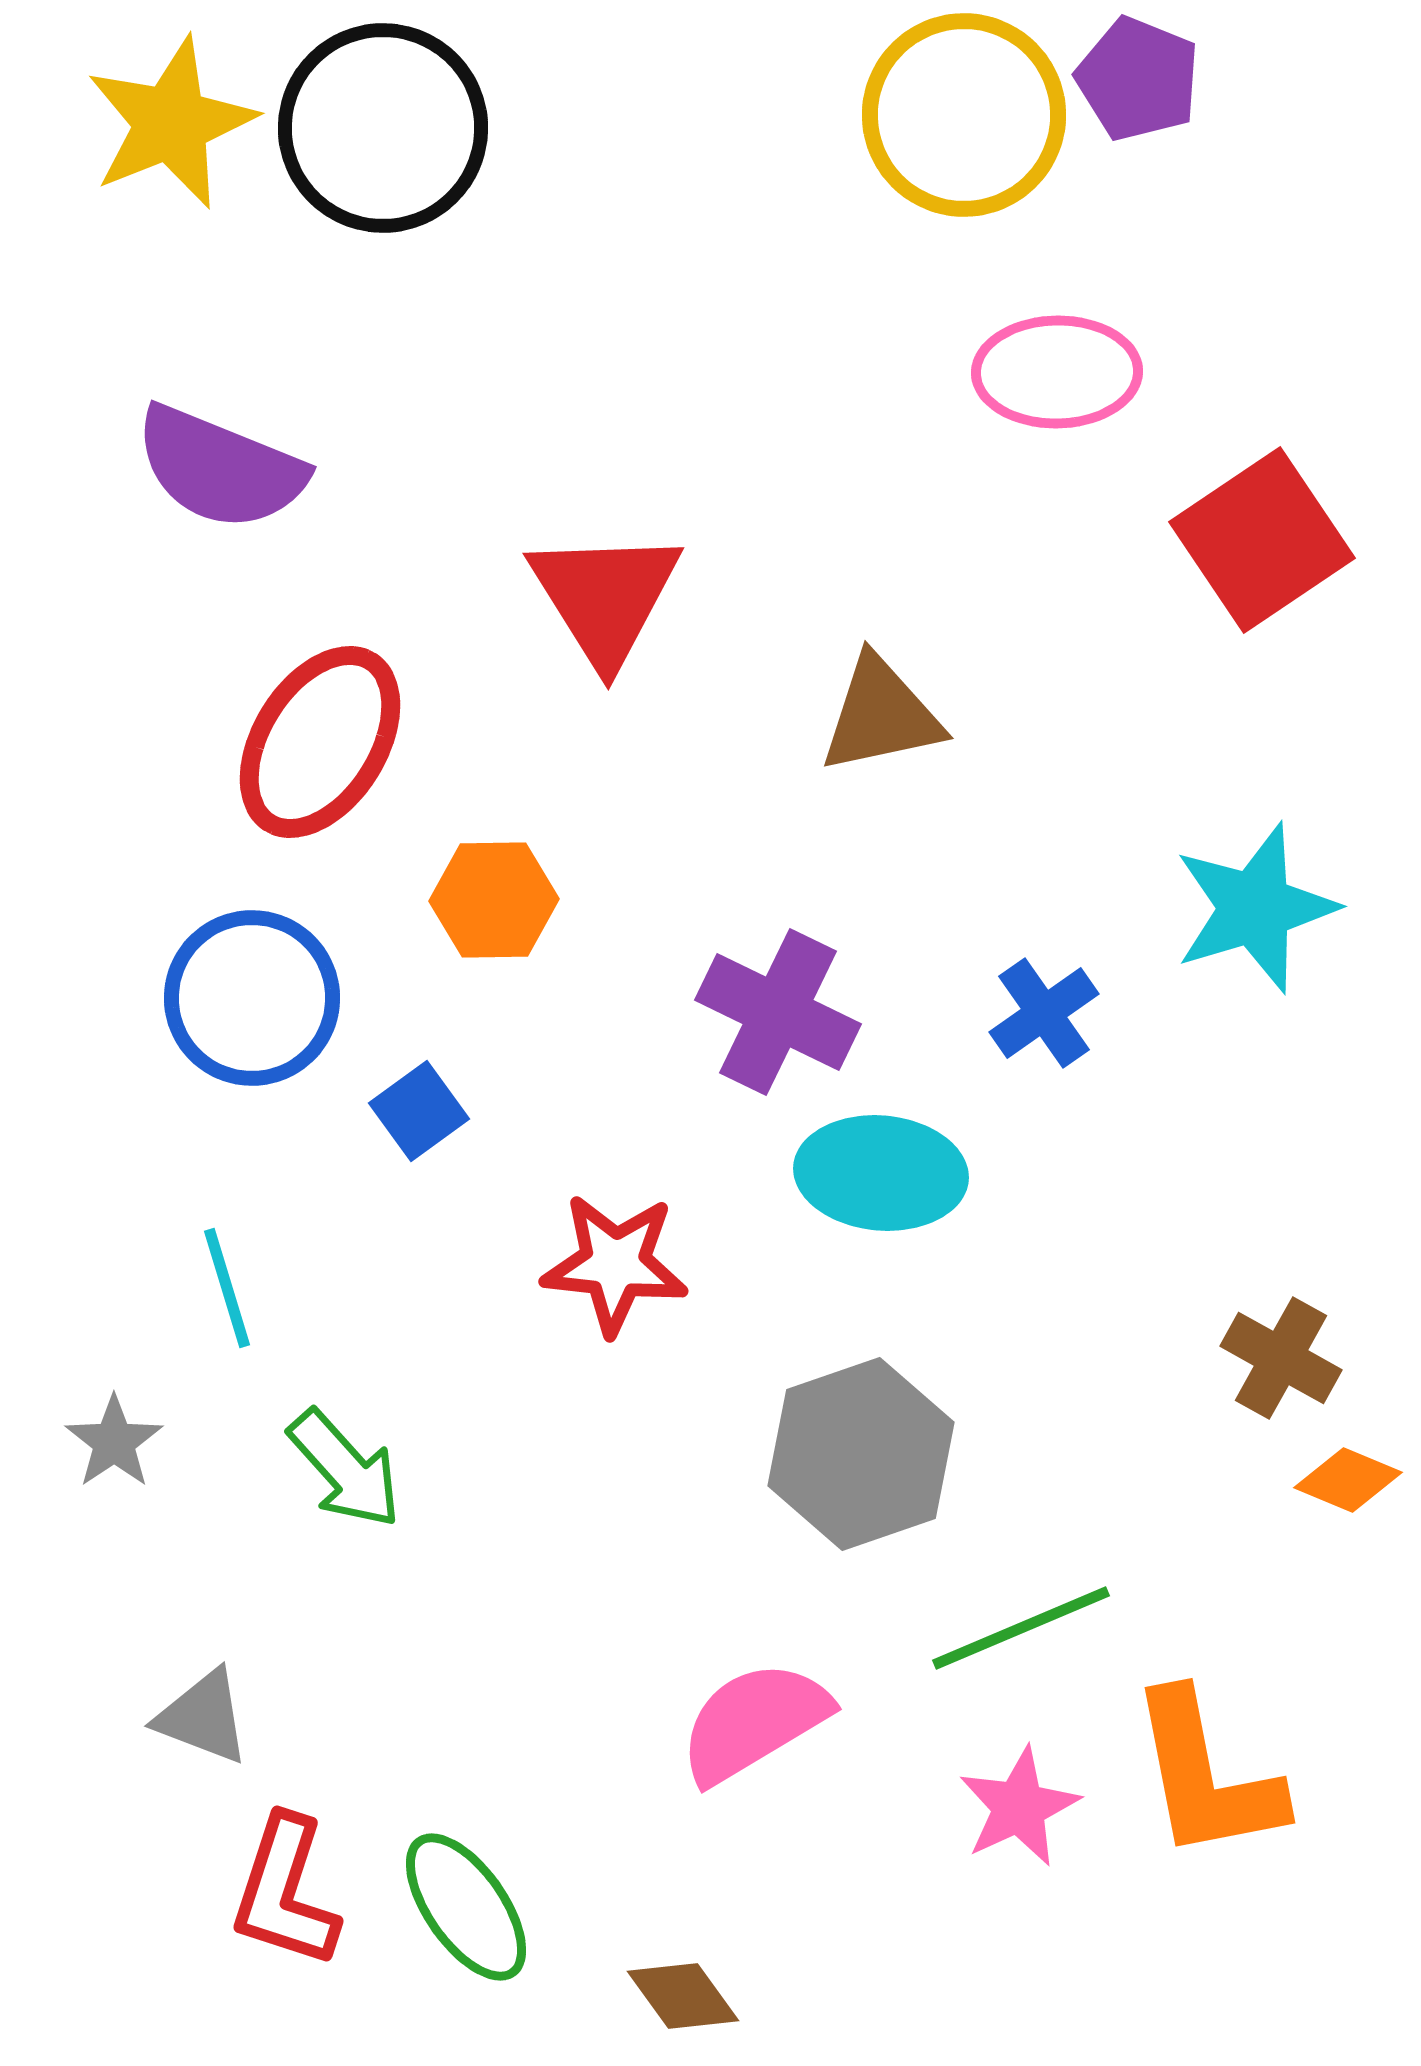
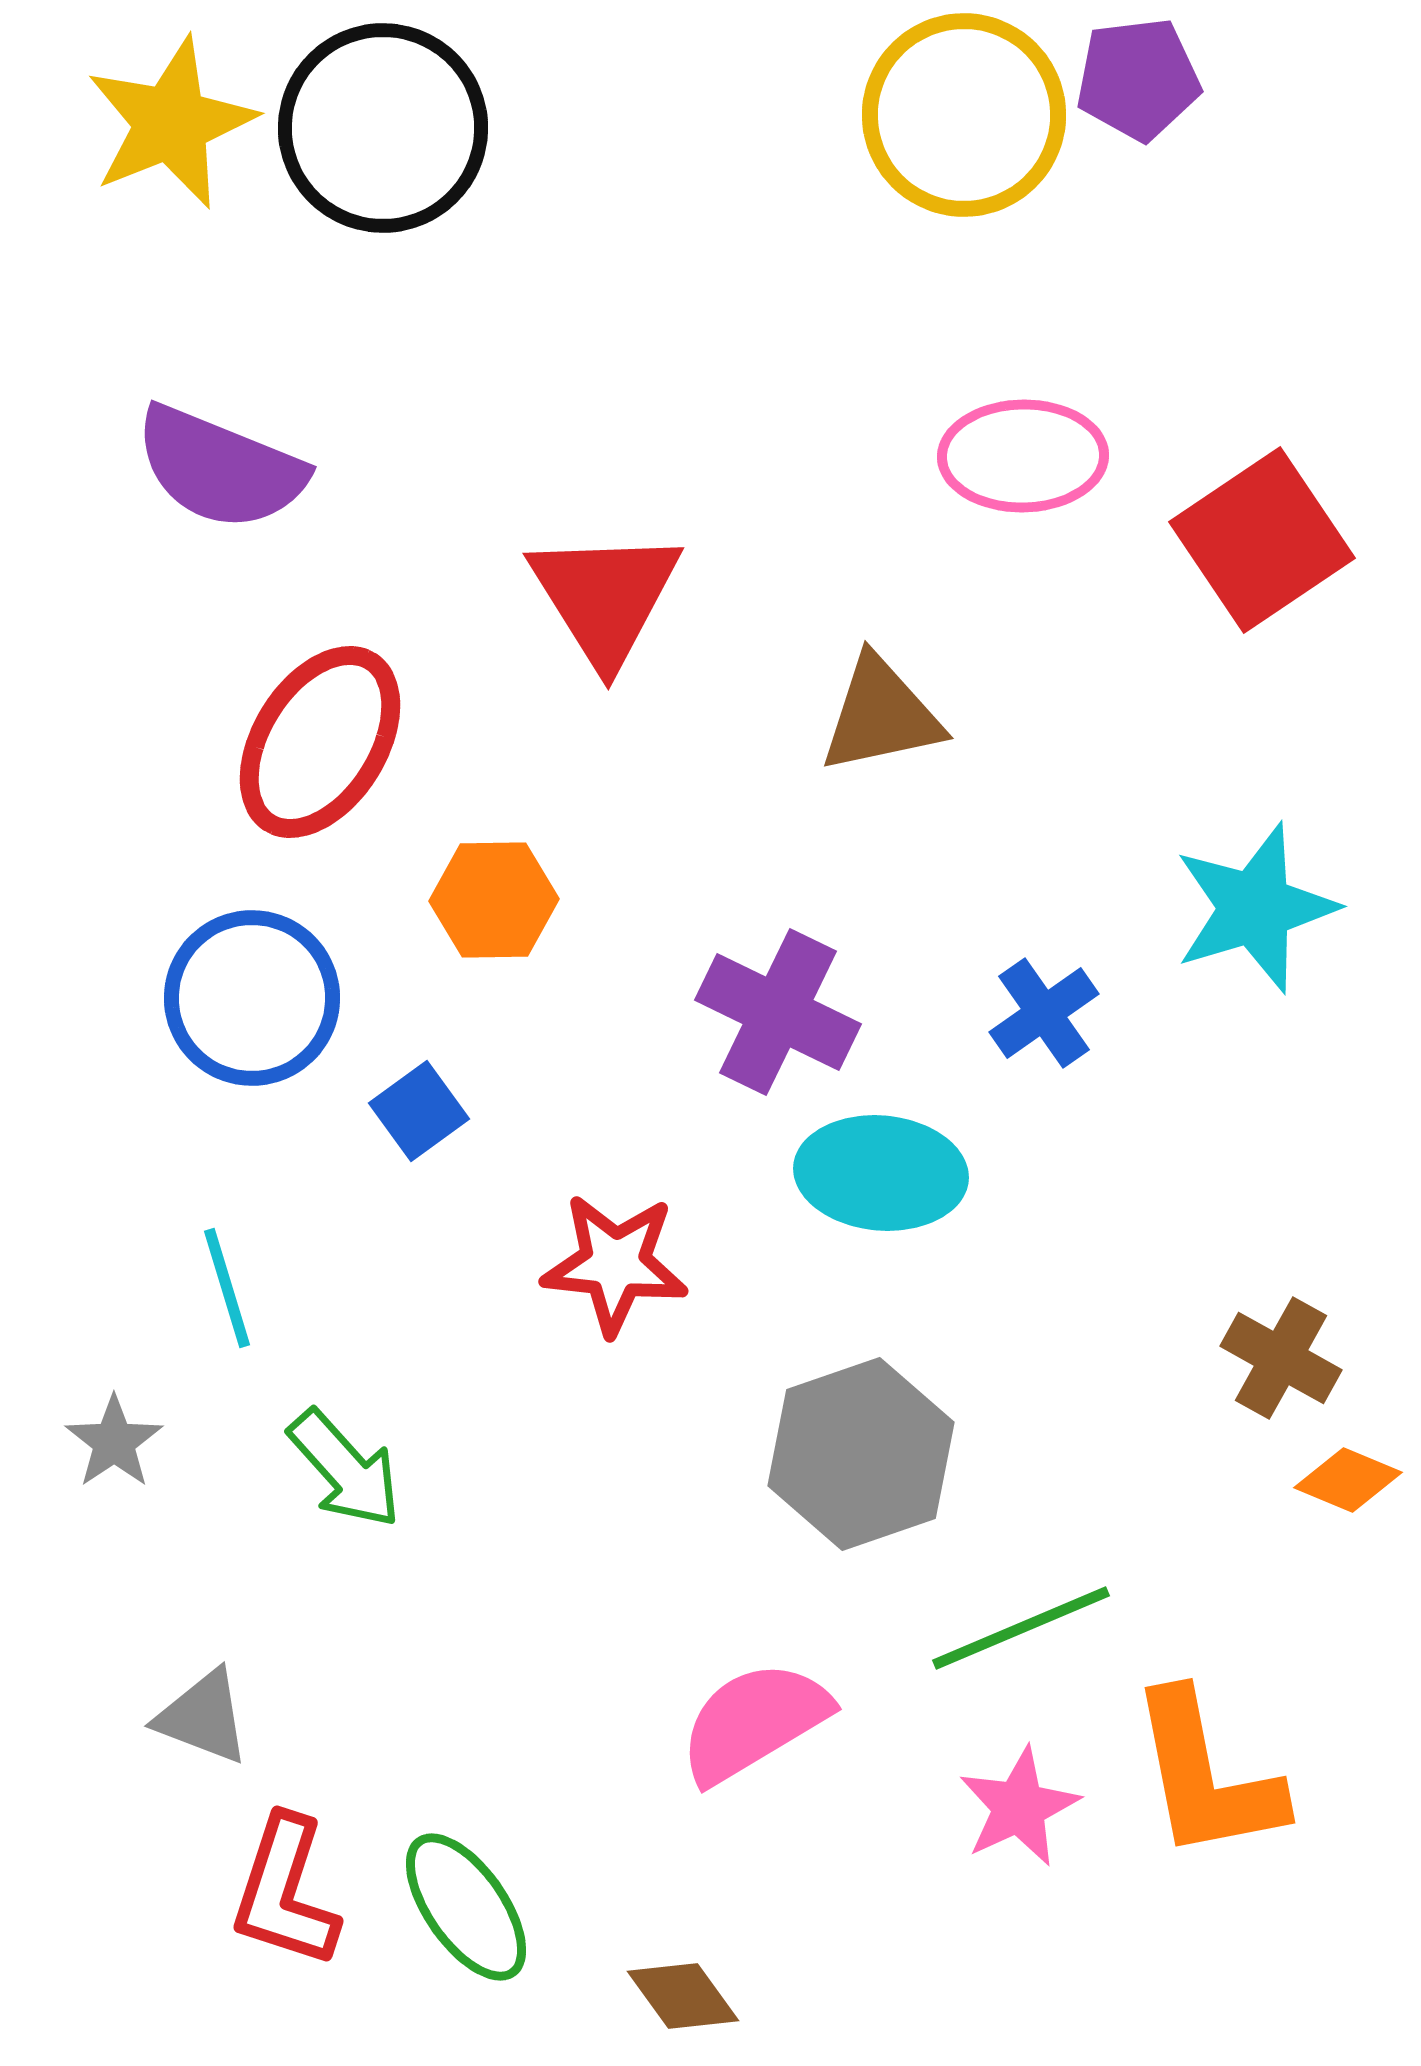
purple pentagon: rotated 29 degrees counterclockwise
pink ellipse: moved 34 px left, 84 px down
